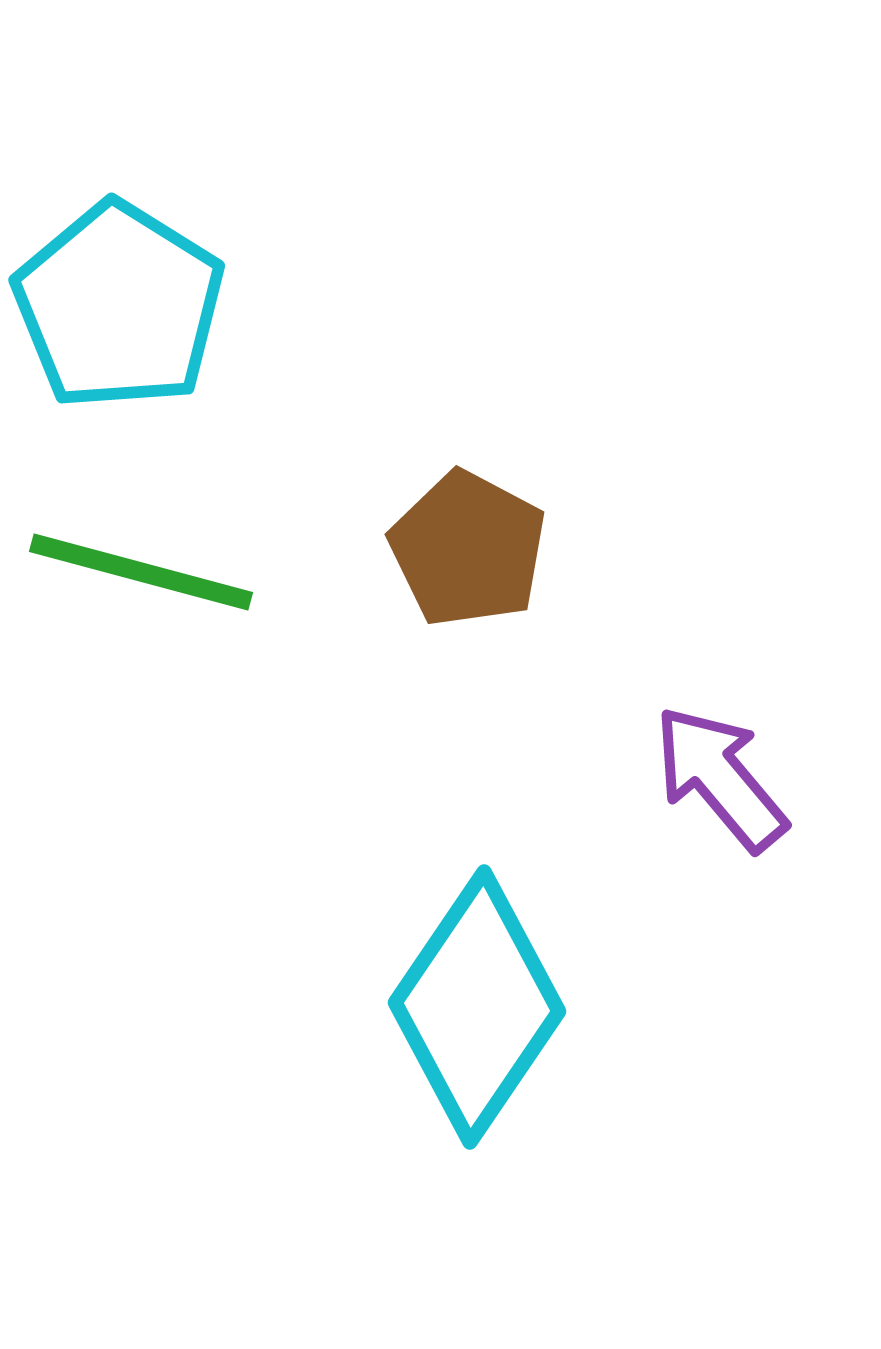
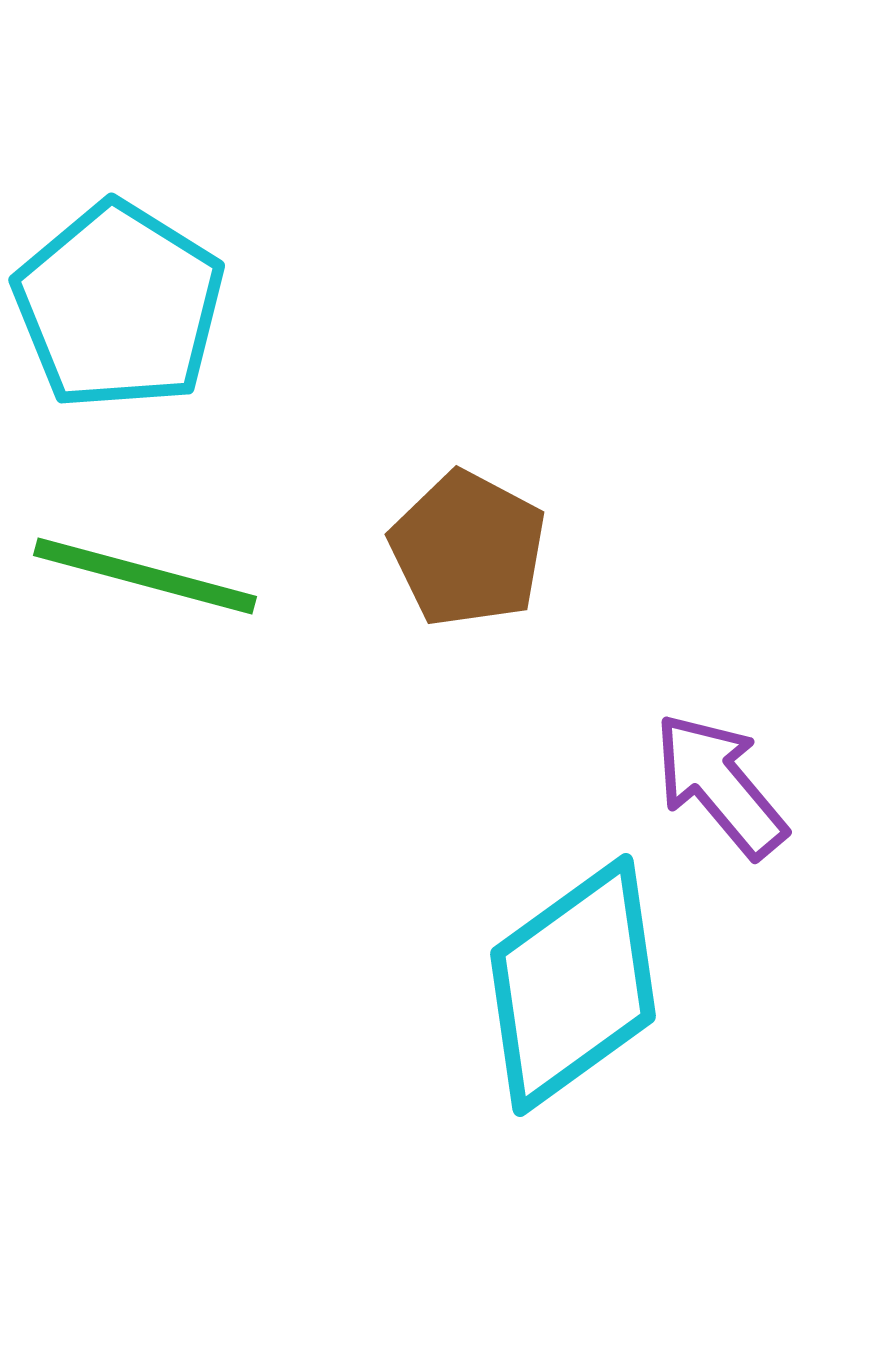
green line: moved 4 px right, 4 px down
purple arrow: moved 7 px down
cyan diamond: moved 96 px right, 22 px up; rotated 20 degrees clockwise
